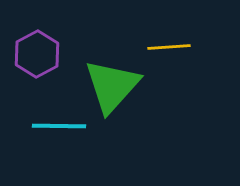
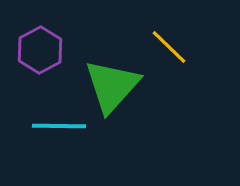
yellow line: rotated 48 degrees clockwise
purple hexagon: moved 3 px right, 4 px up
